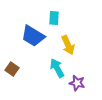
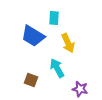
yellow arrow: moved 2 px up
brown square: moved 19 px right, 11 px down; rotated 16 degrees counterclockwise
purple star: moved 3 px right, 6 px down
